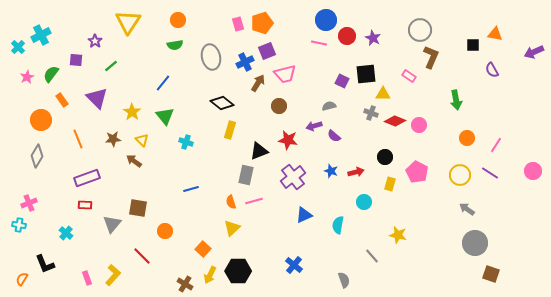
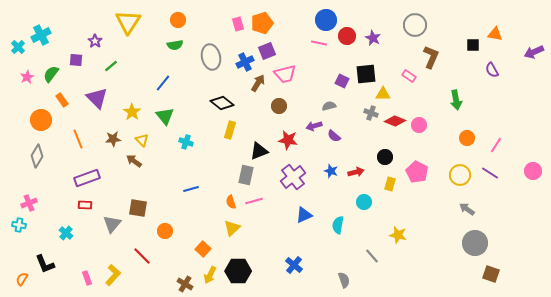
gray circle at (420, 30): moved 5 px left, 5 px up
